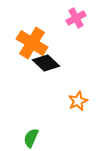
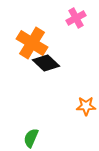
orange star: moved 8 px right, 5 px down; rotated 24 degrees clockwise
